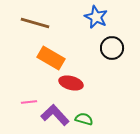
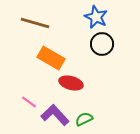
black circle: moved 10 px left, 4 px up
pink line: rotated 42 degrees clockwise
green semicircle: rotated 42 degrees counterclockwise
